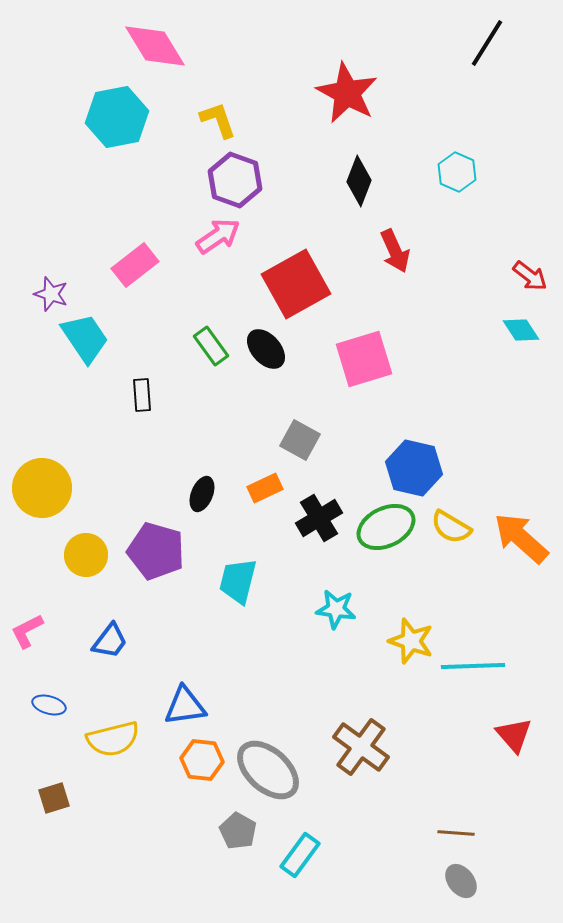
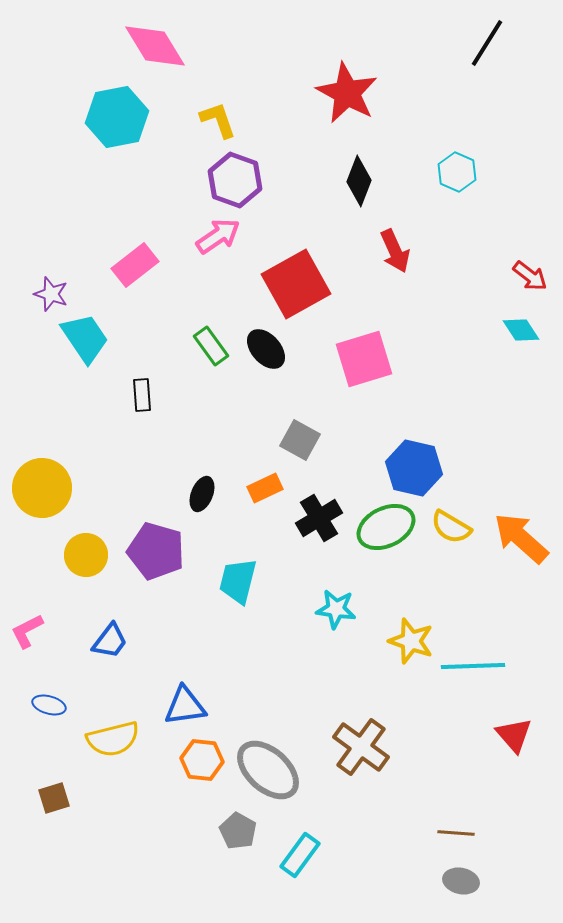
gray ellipse at (461, 881): rotated 40 degrees counterclockwise
